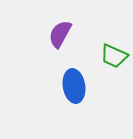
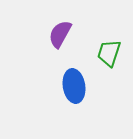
green trapezoid: moved 5 px left, 3 px up; rotated 84 degrees clockwise
